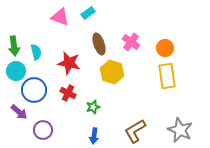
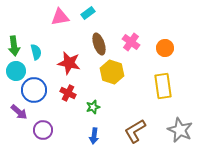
pink triangle: rotated 30 degrees counterclockwise
yellow rectangle: moved 4 px left, 10 px down
